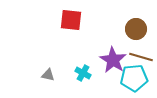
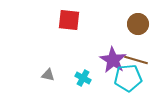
red square: moved 2 px left
brown circle: moved 2 px right, 5 px up
brown line: moved 5 px left, 3 px down
cyan cross: moved 5 px down
cyan pentagon: moved 6 px left
